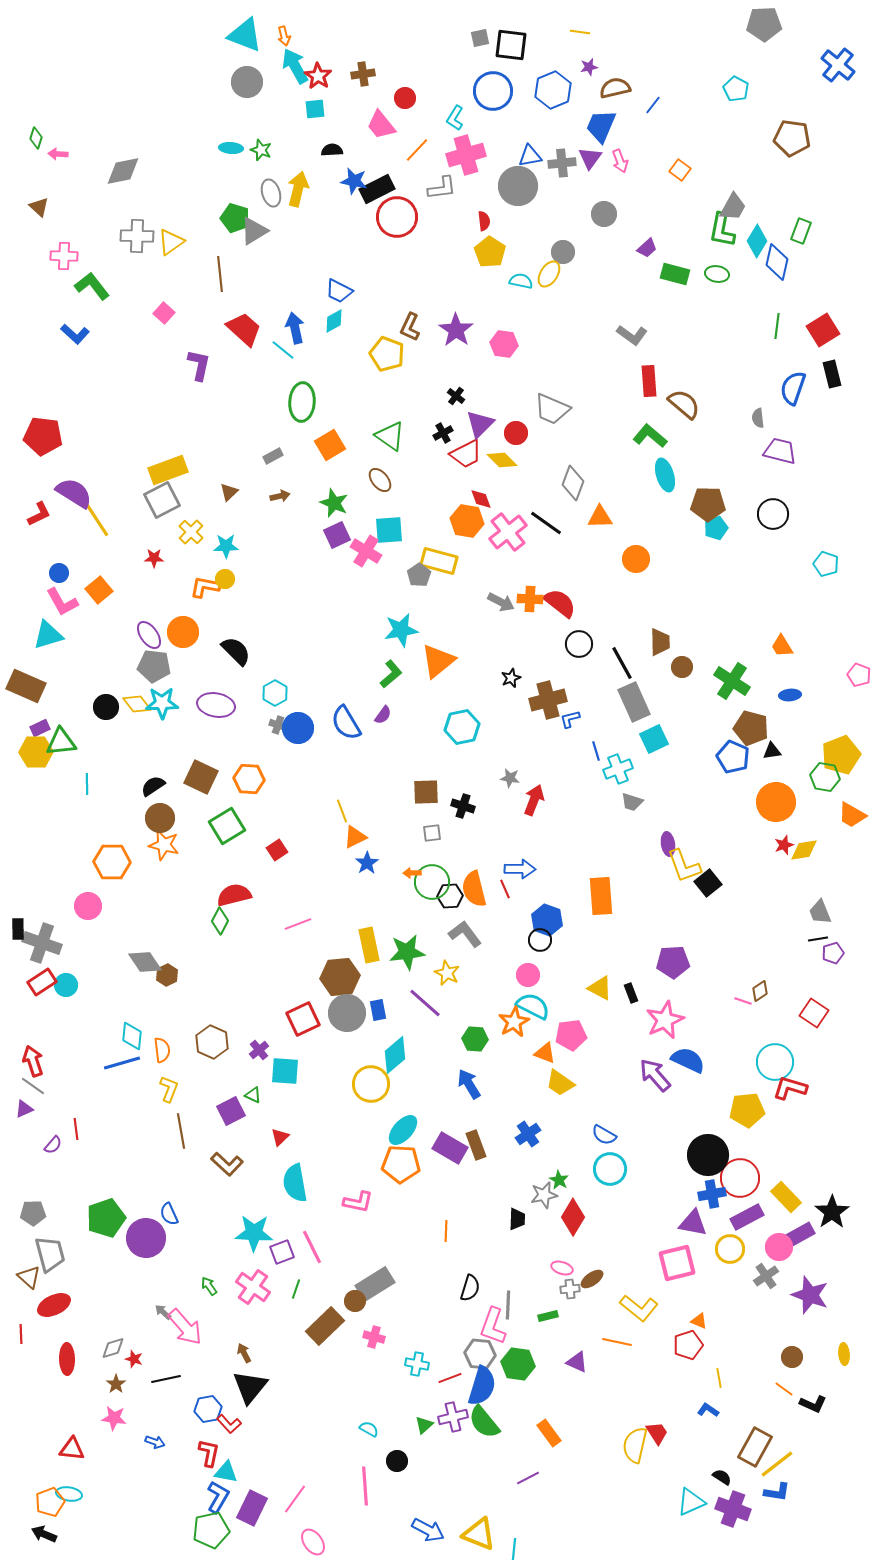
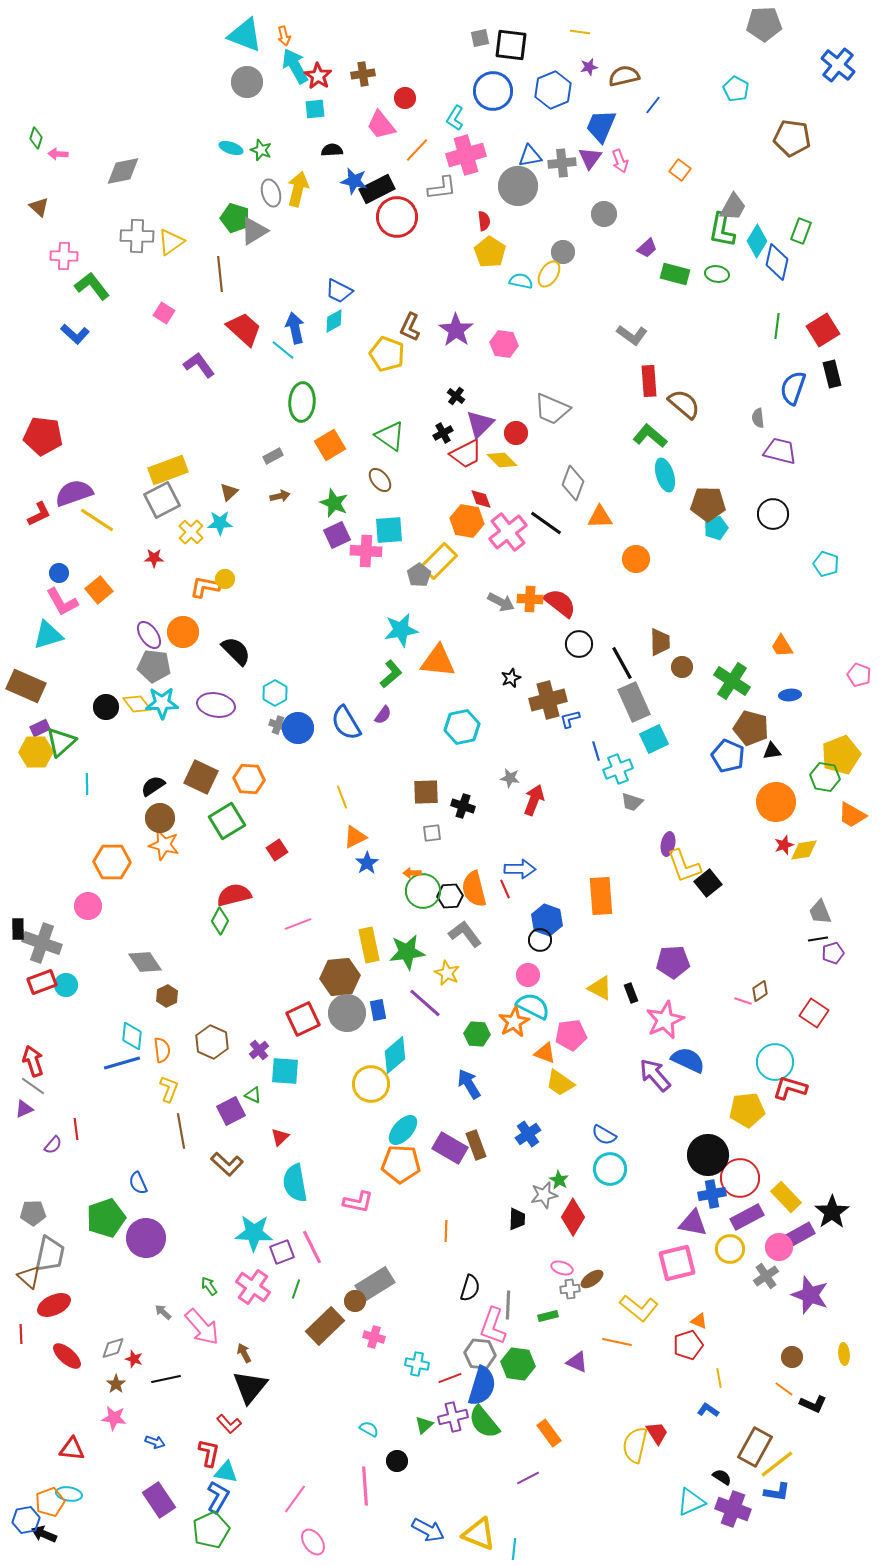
brown semicircle at (615, 88): moved 9 px right, 12 px up
cyan ellipse at (231, 148): rotated 15 degrees clockwise
pink square at (164, 313): rotated 10 degrees counterclockwise
purple L-shape at (199, 365): rotated 48 degrees counterclockwise
purple semicircle at (74, 493): rotated 51 degrees counterclockwise
yellow line at (97, 520): rotated 24 degrees counterclockwise
cyan star at (226, 546): moved 6 px left, 23 px up
pink cross at (366, 551): rotated 28 degrees counterclockwise
yellow rectangle at (439, 561): rotated 60 degrees counterclockwise
orange triangle at (438, 661): rotated 45 degrees clockwise
green triangle at (61, 742): rotated 36 degrees counterclockwise
blue pentagon at (733, 757): moved 5 px left, 1 px up
yellow line at (342, 811): moved 14 px up
green square at (227, 826): moved 5 px up
purple ellipse at (668, 844): rotated 20 degrees clockwise
green circle at (432, 882): moved 9 px left, 9 px down
brown hexagon at (167, 975): moved 21 px down
red rectangle at (42, 982): rotated 12 degrees clockwise
green hexagon at (475, 1039): moved 2 px right, 5 px up
blue semicircle at (169, 1214): moved 31 px left, 31 px up
gray trapezoid at (50, 1254): rotated 27 degrees clockwise
pink arrow at (185, 1327): moved 17 px right
red ellipse at (67, 1359): moved 3 px up; rotated 48 degrees counterclockwise
blue hexagon at (208, 1409): moved 182 px left, 111 px down
purple rectangle at (252, 1508): moved 93 px left, 8 px up; rotated 60 degrees counterclockwise
green pentagon at (211, 1530): rotated 12 degrees counterclockwise
